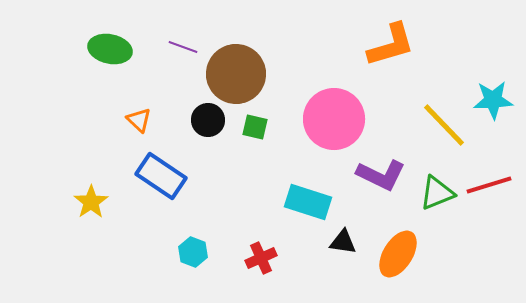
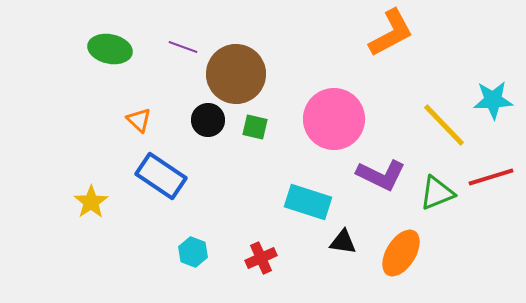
orange L-shape: moved 12 px up; rotated 12 degrees counterclockwise
red line: moved 2 px right, 8 px up
orange ellipse: moved 3 px right, 1 px up
